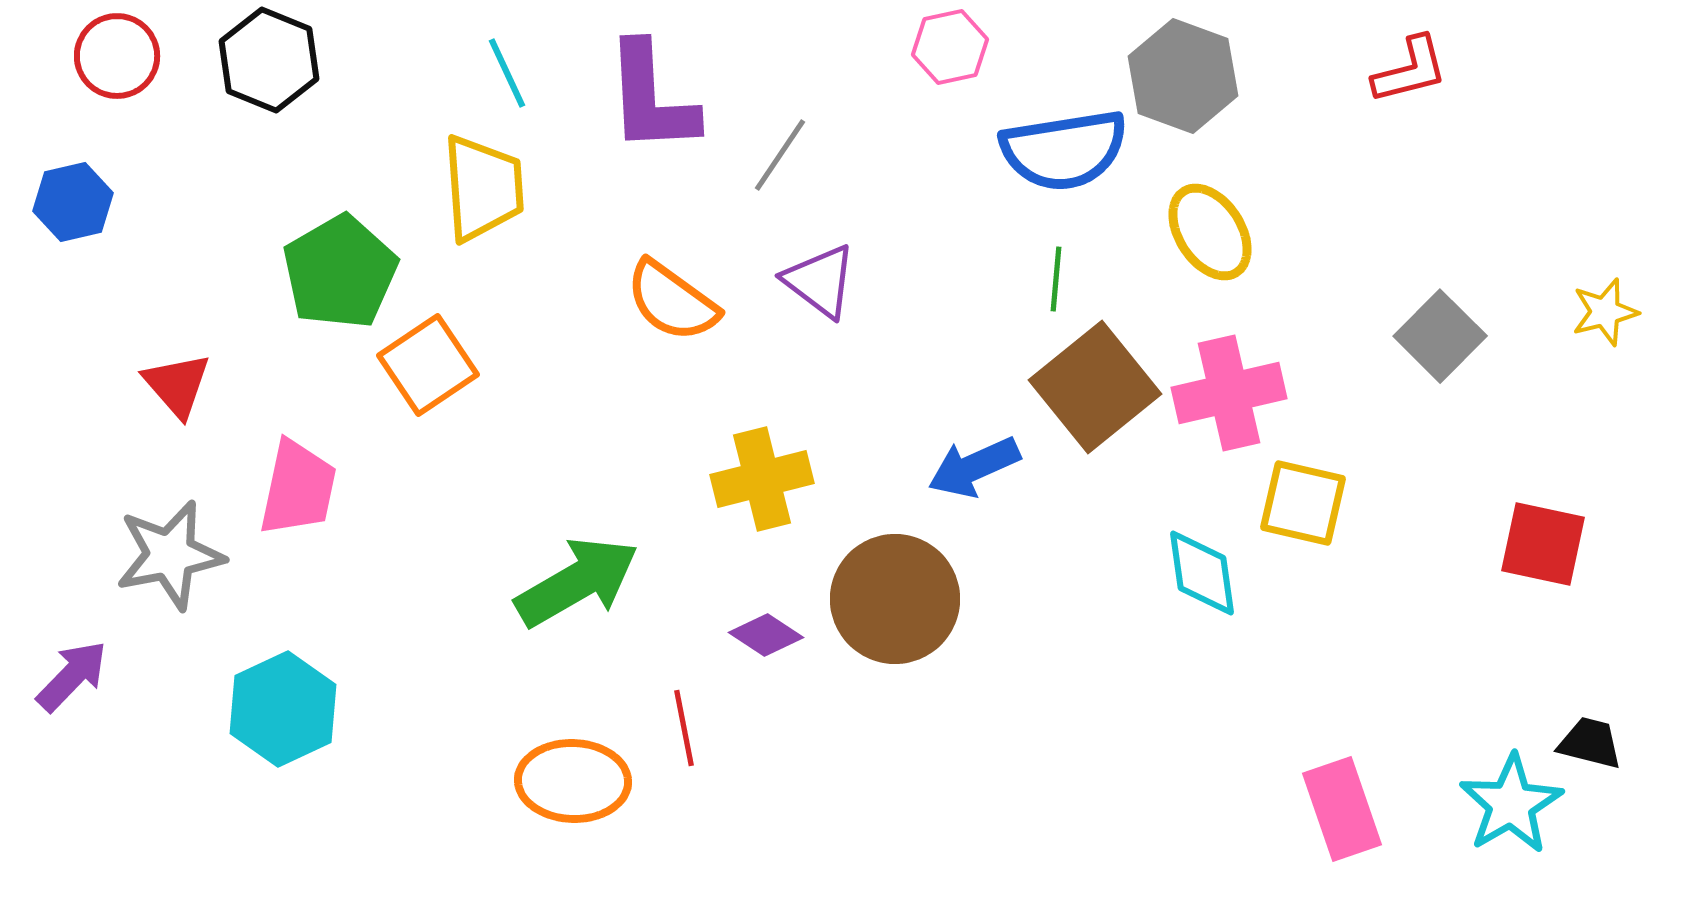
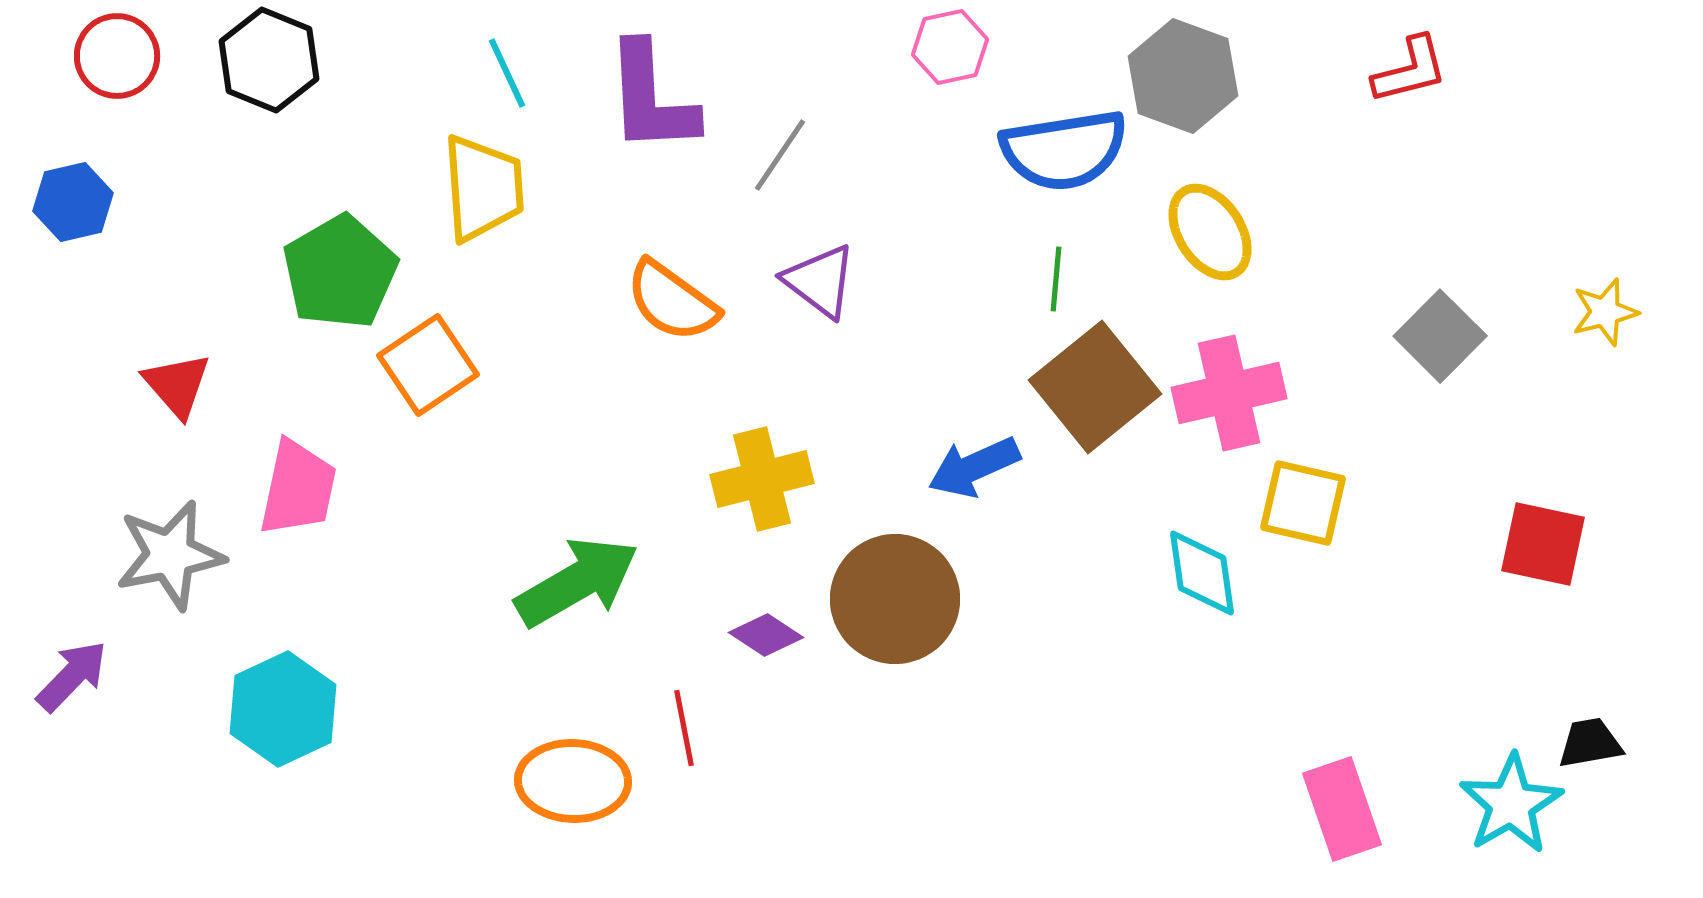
black trapezoid: rotated 24 degrees counterclockwise
